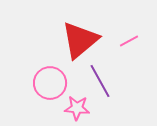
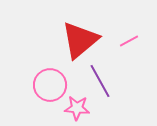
pink circle: moved 2 px down
